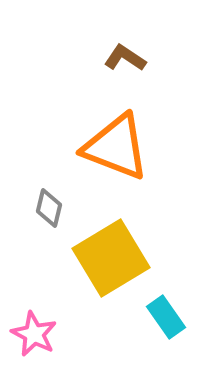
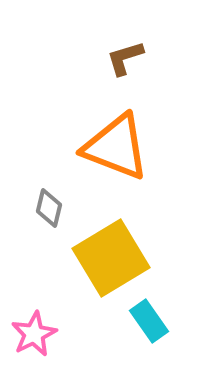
brown L-shape: rotated 51 degrees counterclockwise
cyan rectangle: moved 17 px left, 4 px down
pink star: rotated 18 degrees clockwise
